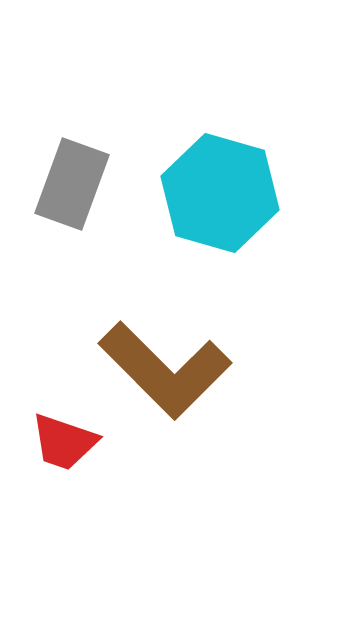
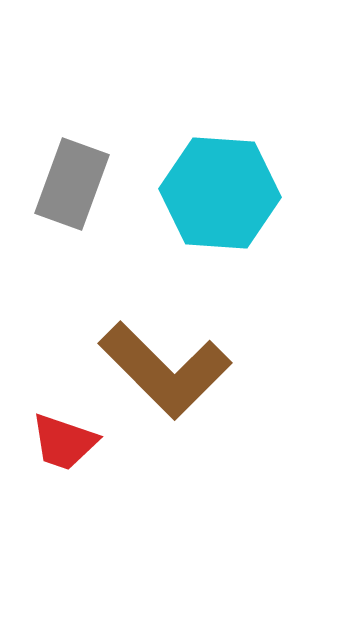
cyan hexagon: rotated 12 degrees counterclockwise
